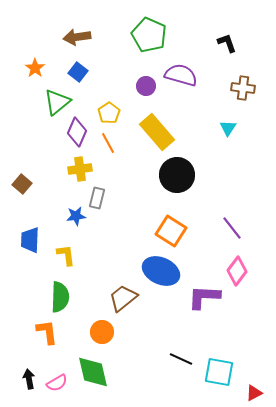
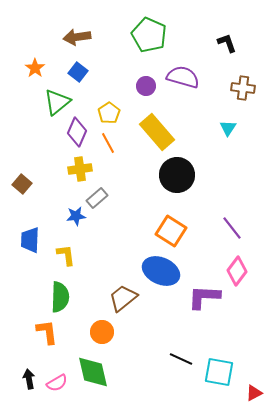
purple semicircle: moved 2 px right, 2 px down
gray rectangle: rotated 35 degrees clockwise
